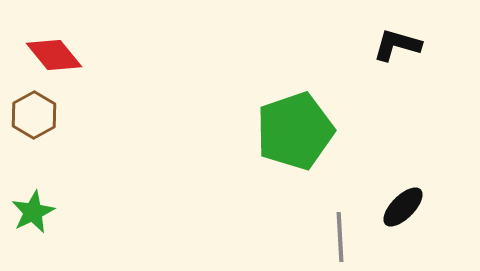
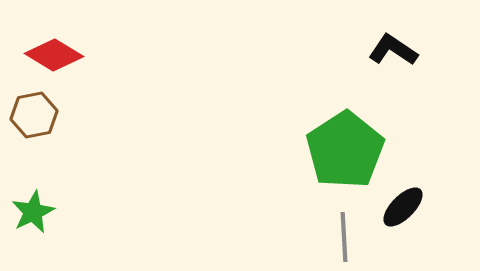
black L-shape: moved 4 px left, 5 px down; rotated 18 degrees clockwise
red diamond: rotated 20 degrees counterclockwise
brown hexagon: rotated 18 degrees clockwise
green pentagon: moved 50 px right, 19 px down; rotated 14 degrees counterclockwise
gray line: moved 4 px right
